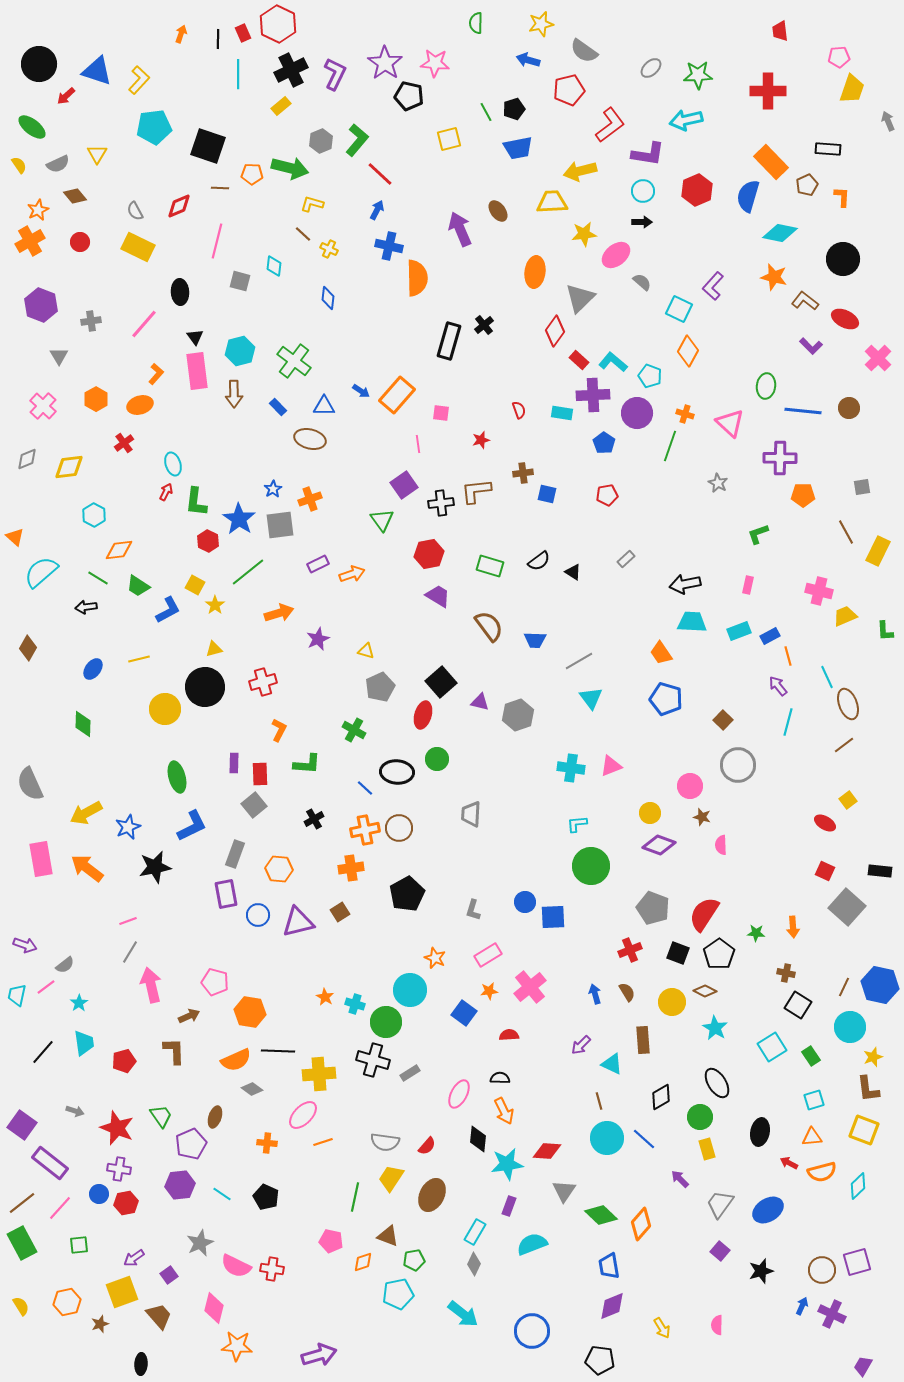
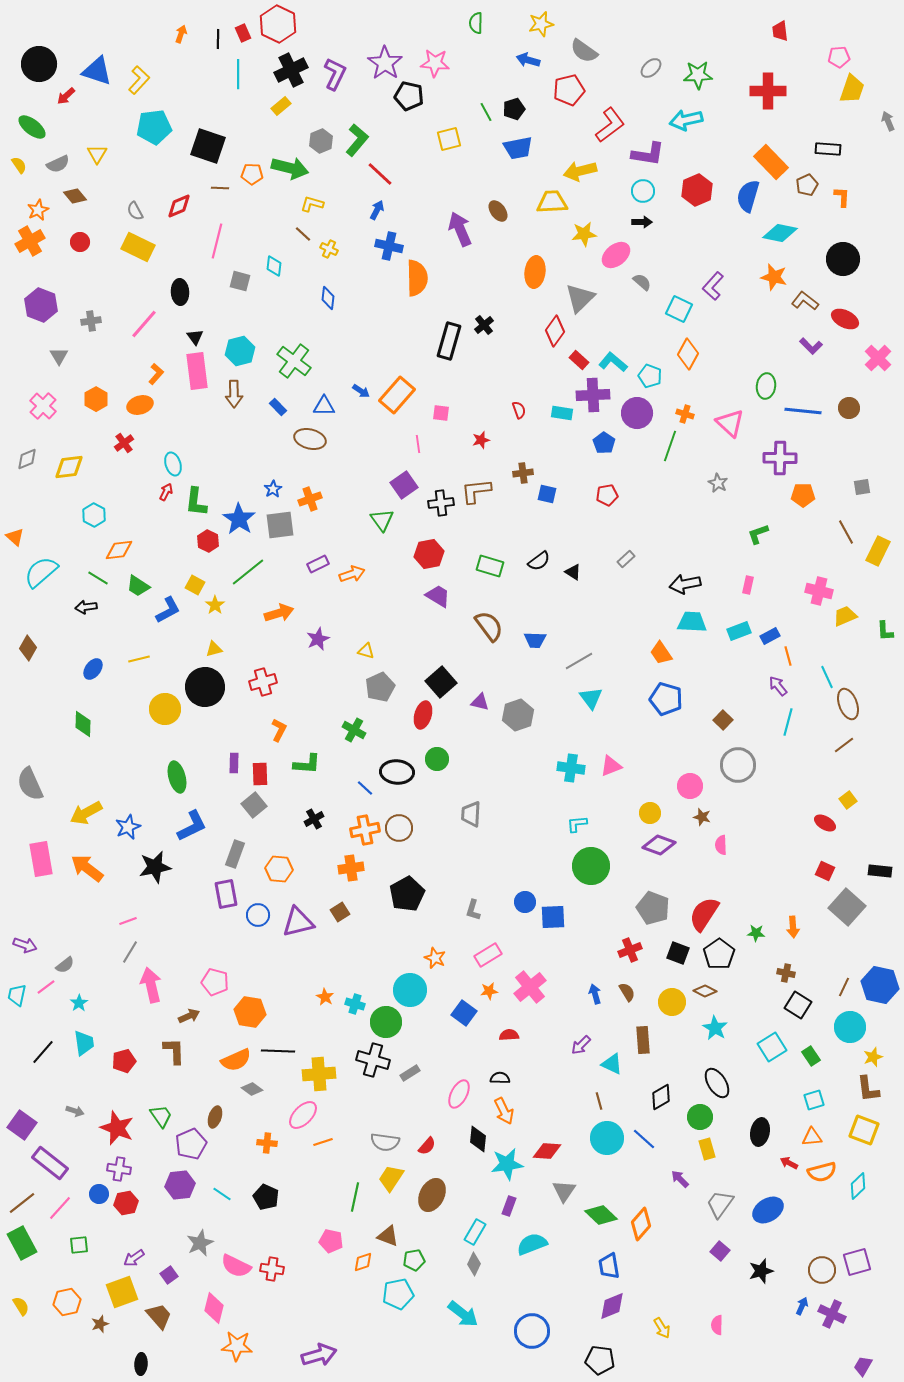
orange diamond at (688, 351): moved 3 px down
